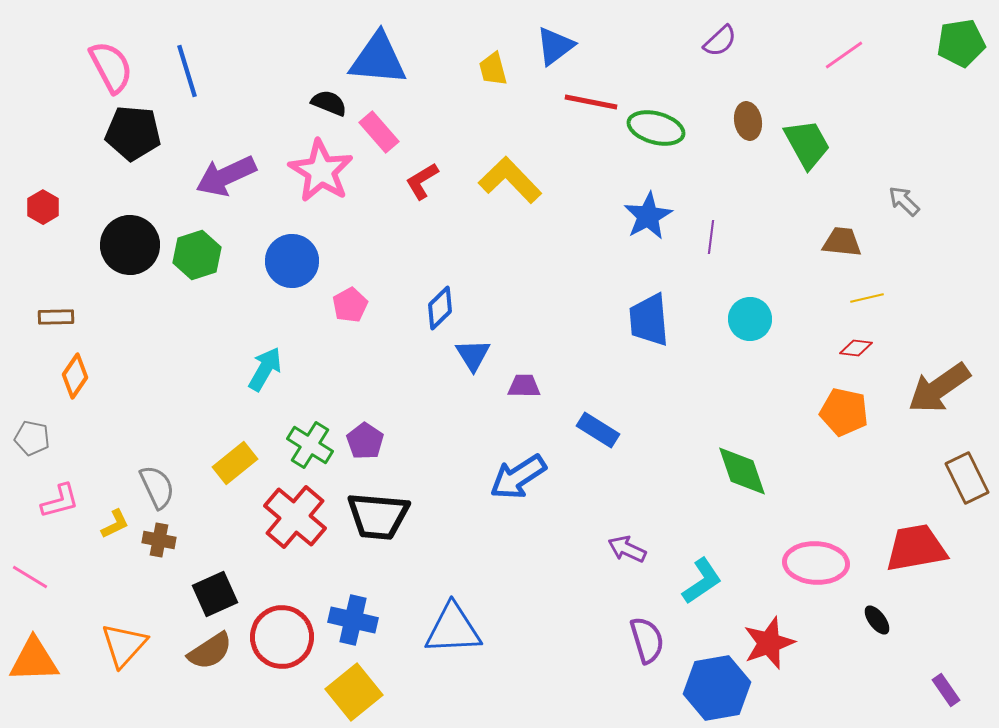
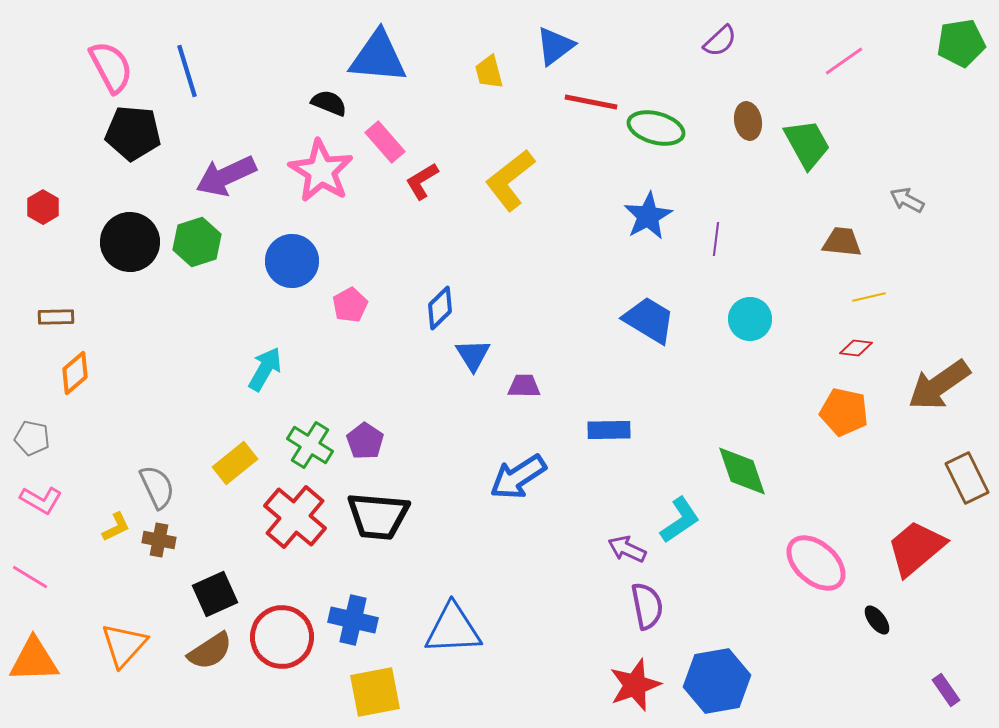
pink line at (844, 55): moved 6 px down
blue triangle at (378, 59): moved 2 px up
yellow trapezoid at (493, 69): moved 4 px left, 3 px down
pink rectangle at (379, 132): moved 6 px right, 10 px down
yellow L-shape at (510, 180): rotated 84 degrees counterclockwise
gray arrow at (904, 201): moved 3 px right, 1 px up; rotated 16 degrees counterclockwise
purple line at (711, 237): moved 5 px right, 2 px down
black circle at (130, 245): moved 3 px up
green hexagon at (197, 255): moved 13 px up
yellow line at (867, 298): moved 2 px right, 1 px up
blue trapezoid at (649, 320): rotated 126 degrees clockwise
orange diamond at (75, 376): moved 3 px up; rotated 15 degrees clockwise
brown arrow at (939, 388): moved 3 px up
blue rectangle at (598, 430): moved 11 px right; rotated 33 degrees counterclockwise
pink L-shape at (60, 501): moved 19 px left, 1 px up; rotated 45 degrees clockwise
yellow L-shape at (115, 524): moved 1 px right, 3 px down
red trapezoid at (916, 548): rotated 30 degrees counterclockwise
pink ellipse at (816, 563): rotated 38 degrees clockwise
cyan L-shape at (702, 581): moved 22 px left, 61 px up
purple semicircle at (647, 640): moved 34 px up; rotated 6 degrees clockwise
red star at (769, 643): moved 134 px left, 42 px down
blue hexagon at (717, 688): moved 7 px up
yellow square at (354, 692): moved 21 px right; rotated 28 degrees clockwise
